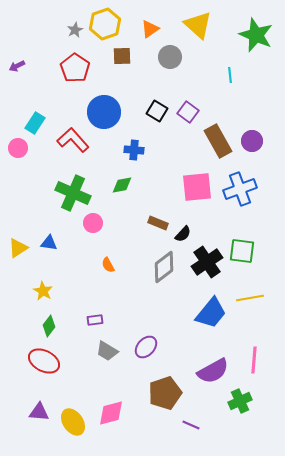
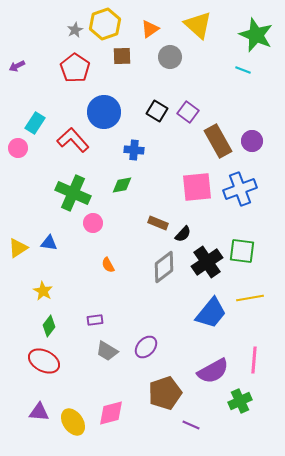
cyan line at (230, 75): moved 13 px right, 5 px up; rotated 63 degrees counterclockwise
